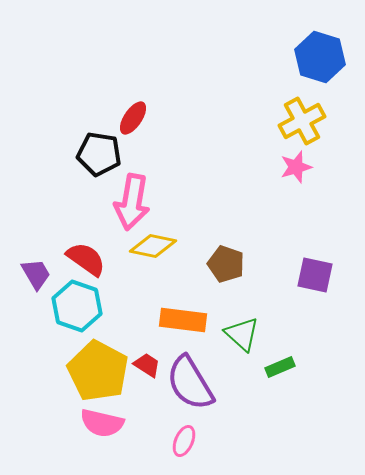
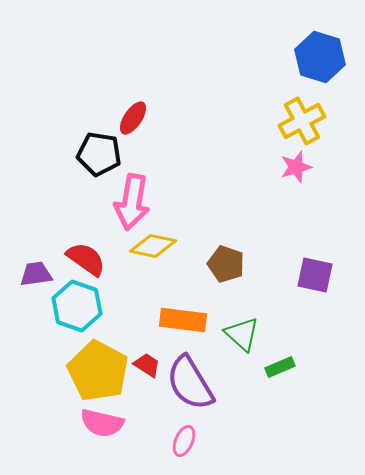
purple trapezoid: rotated 68 degrees counterclockwise
